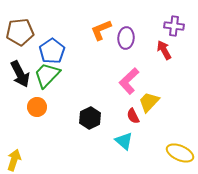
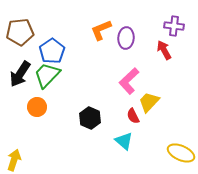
black arrow: rotated 60 degrees clockwise
black hexagon: rotated 10 degrees counterclockwise
yellow ellipse: moved 1 px right
